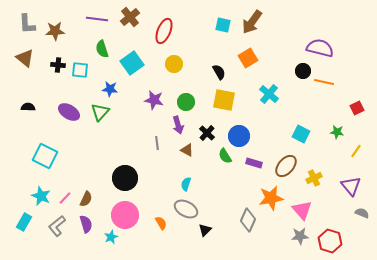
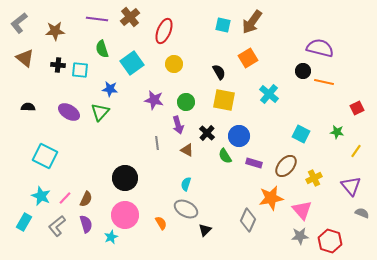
gray L-shape at (27, 24): moved 8 px left, 1 px up; rotated 55 degrees clockwise
